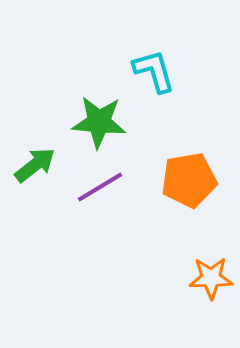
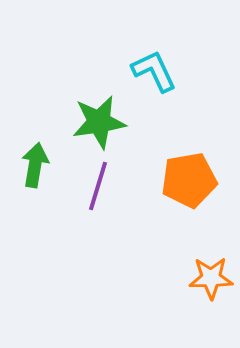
cyan L-shape: rotated 9 degrees counterclockwise
green star: rotated 14 degrees counterclockwise
green arrow: rotated 42 degrees counterclockwise
purple line: moved 2 px left, 1 px up; rotated 42 degrees counterclockwise
